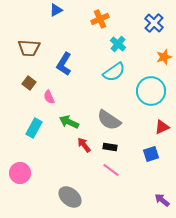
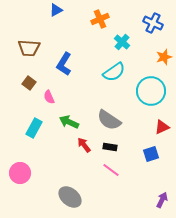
blue cross: moved 1 px left; rotated 18 degrees counterclockwise
cyan cross: moved 4 px right, 2 px up
purple arrow: rotated 77 degrees clockwise
